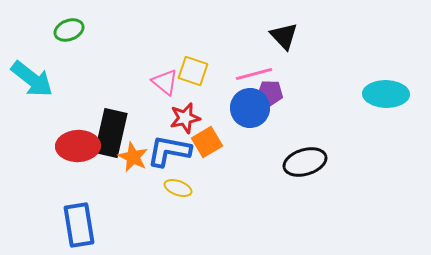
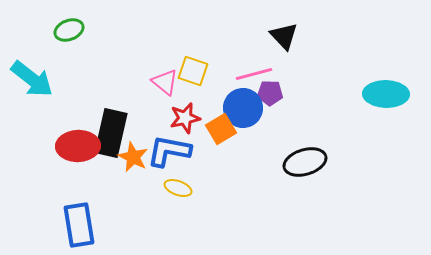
blue circle: moved 7 px left
orange square: moved 14 px right, 13 px up
